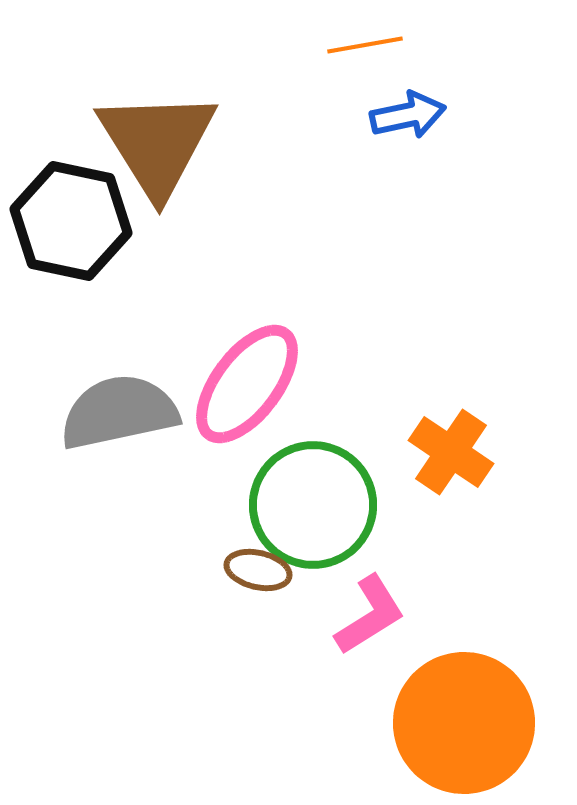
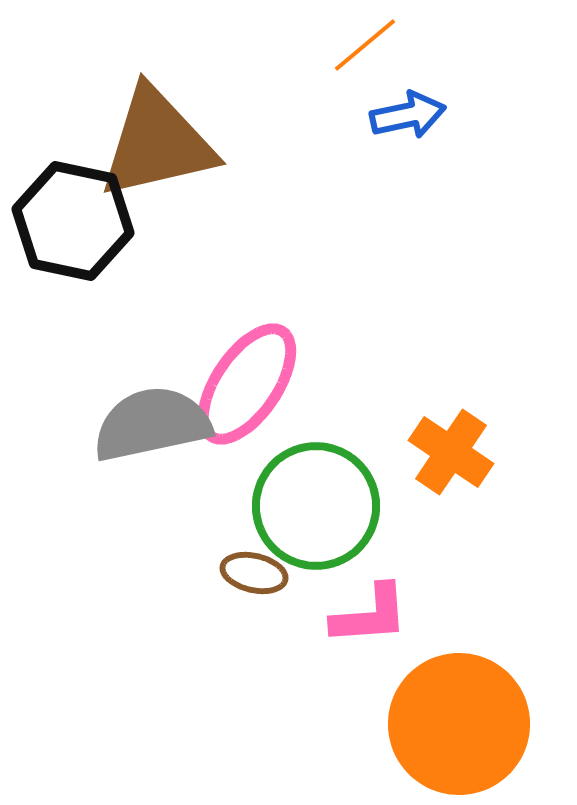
orange line: rotated 30 degrees counterclockwise
brown triangle: rotated 49 degrees clockwise
black hexagon: moved 2 px right
pink ellipse: rotated 3 degrees counterclockwise
gray semicircle: moved 33 px right, 12 px down
green circle: moved 3 px right, 1 px down
brown ellipse: moved 4 px left, 3 px down
pink L-shape: rotated 28 degrees clockwise
orange circle: moved 5 px left, 1 px down
